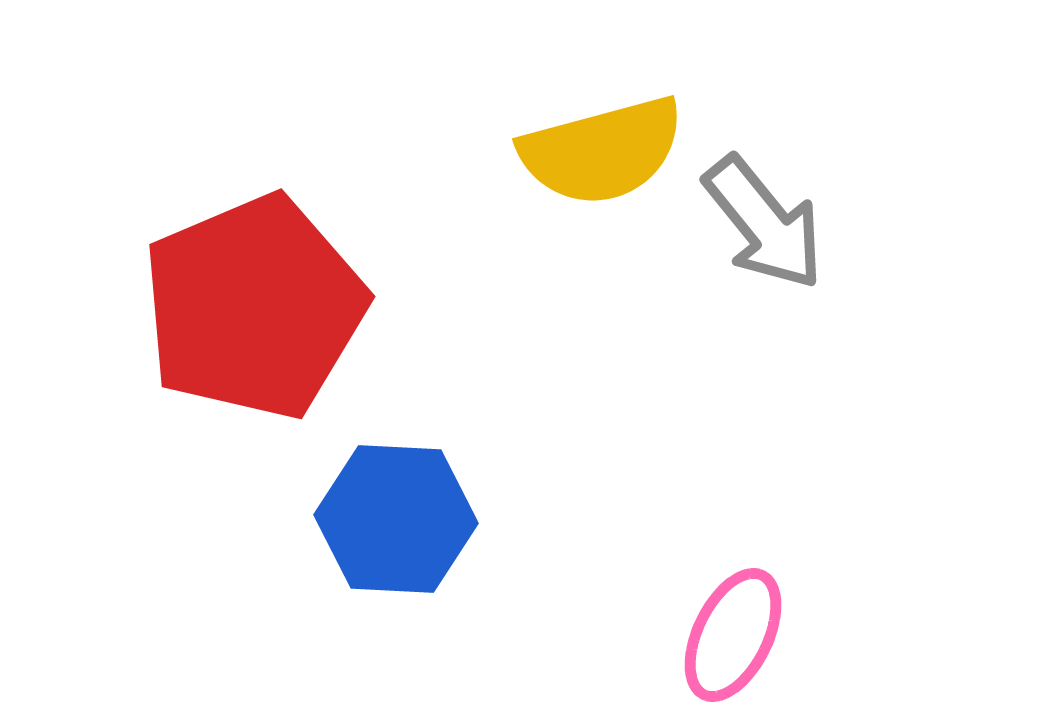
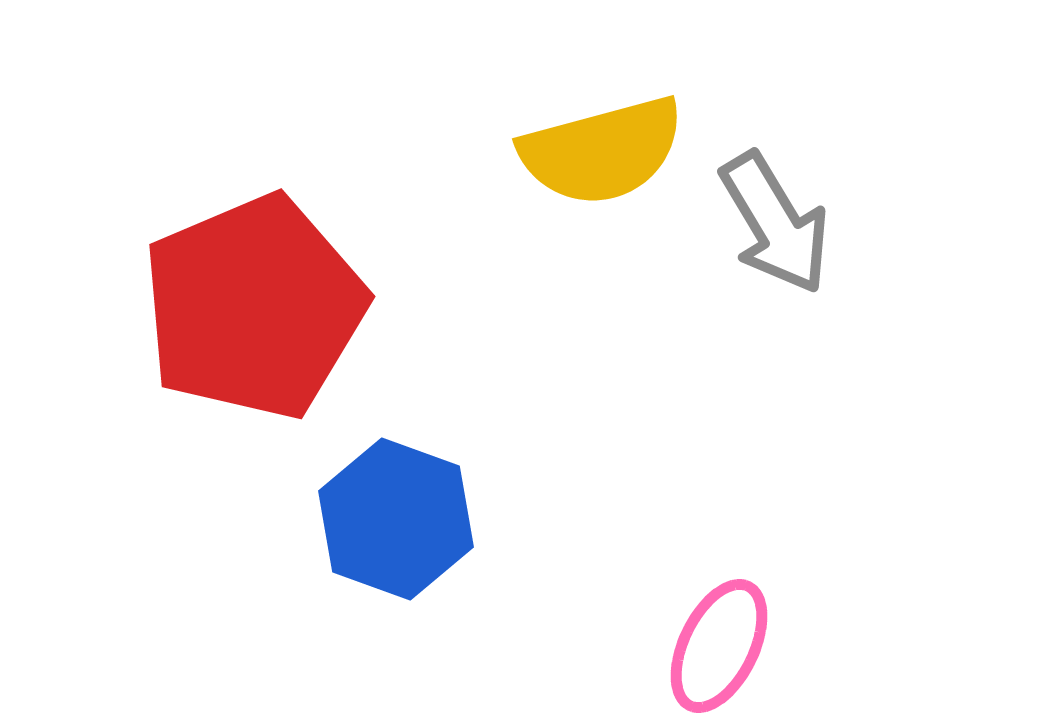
gray arrow: moved 11 px right; rotated 8 degrees clockwise
blue hexagon: rotated 17 degrees clockwise
pink ellipse: moved 14 px left, 11 px down
